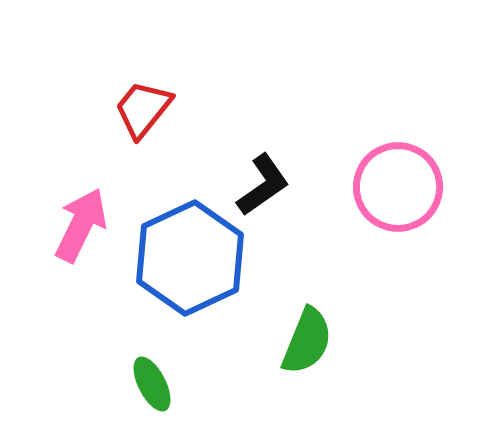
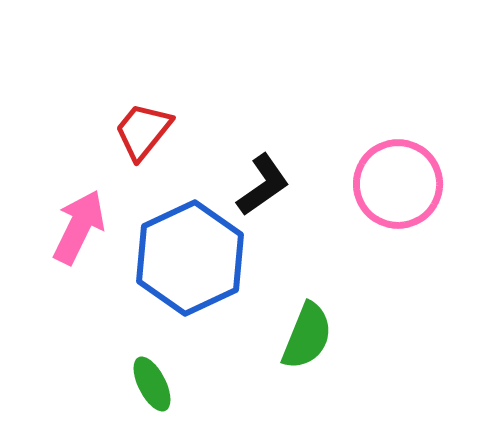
red trapezoid: moved 22 px down
pink circle: moved 3 px up
pink arrow: moved 2 px left, 2 px down
green semicircle: moved 5 px up
